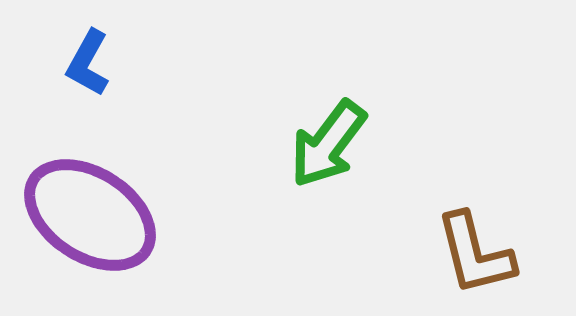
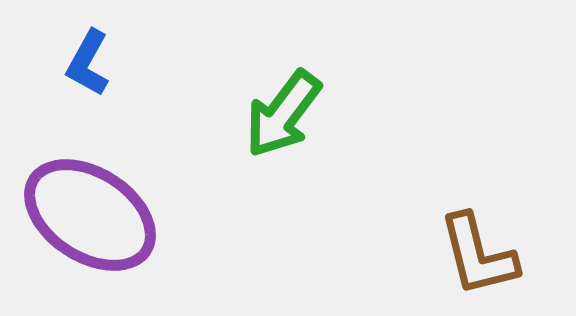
green arrow: moved 45 px left, 30 px up
brown L-shape: moved 3 px right, 1 px down
